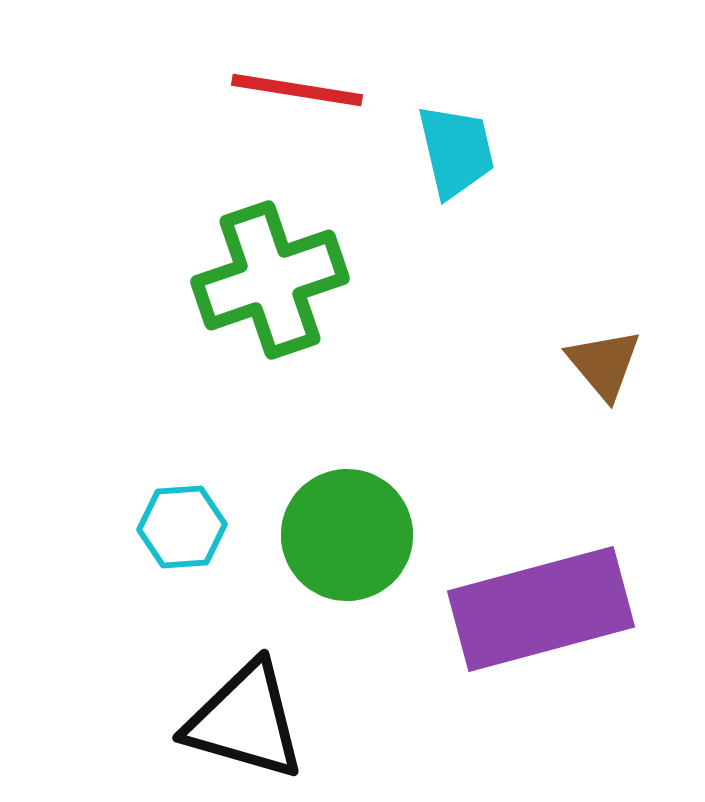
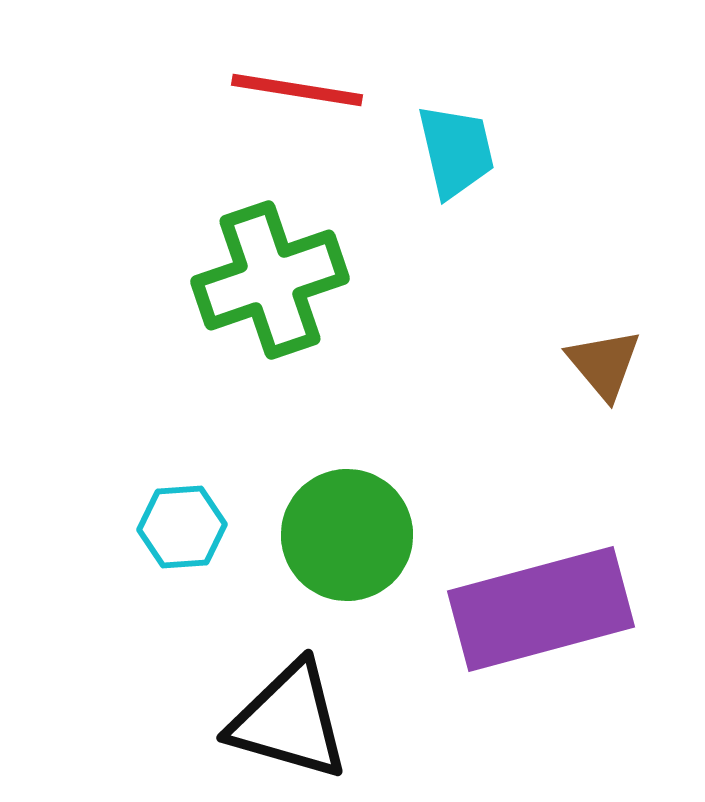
black triangle: moved 44 px right
